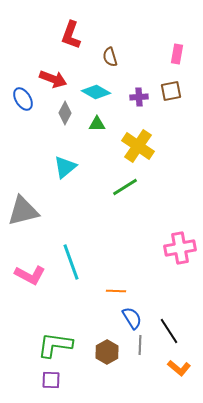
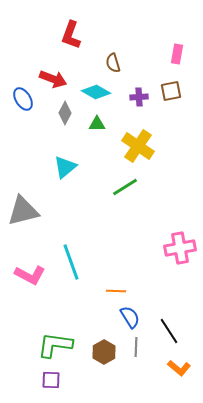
brown semicircle: moved 3 px right, 6 px down
blue semicircle: moved 2 px left, 1 px up
gray line: moved 4 px left, 2 px down
brown hexagon: moved 3 px left
